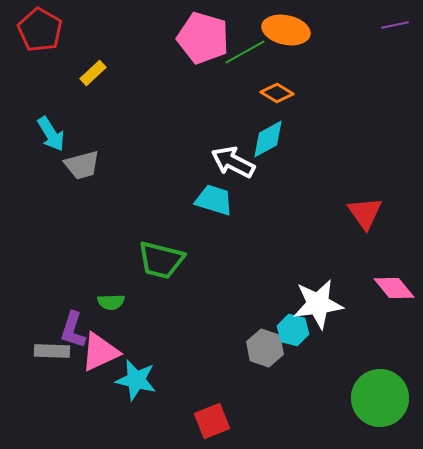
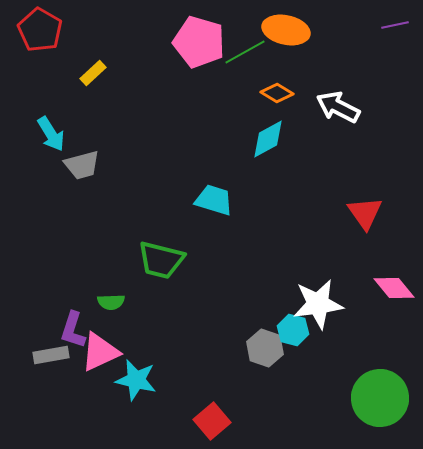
pink pentagon: moved 4 px left, 4 px down
white arrow: moved 105 px right, 55 px up
gray rectangle: moved 1 px left, 4 px down; rotated 12 degrees counterclockwise
red square: rotated 18 degrees counterclockwise
